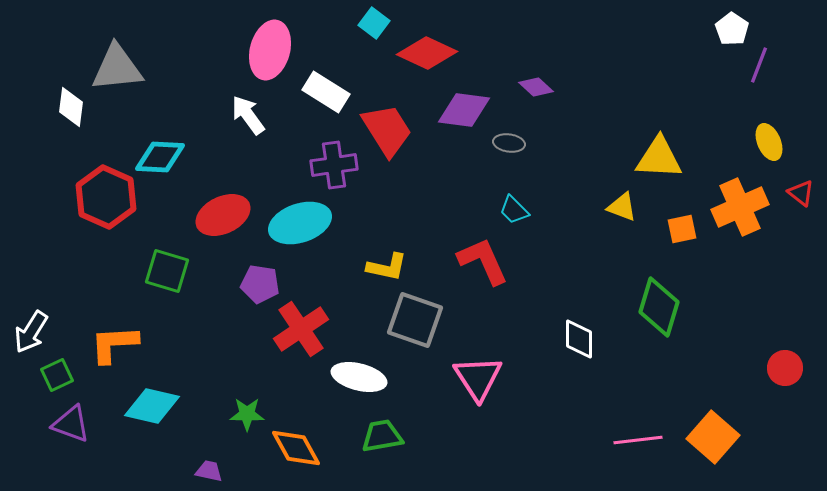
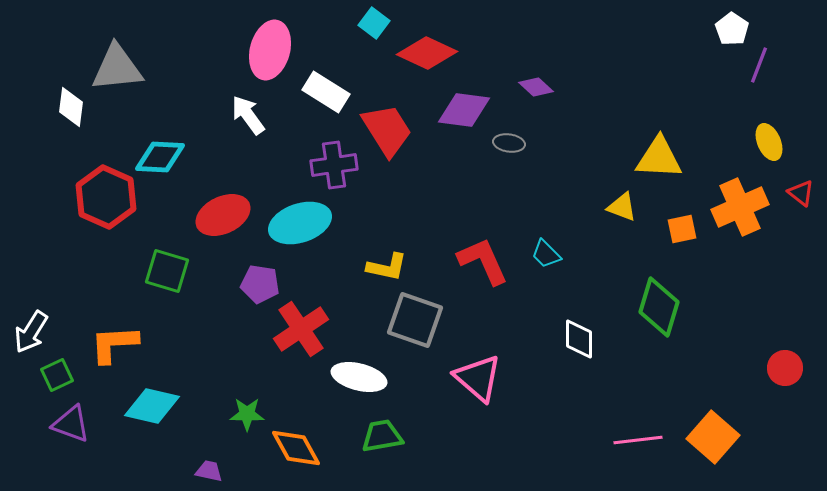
cyan trapezoid at (514, 210): moved 32 px right, 44 px down
pink triangle at (478, 378): rotated 16 degrees counterclockwise
